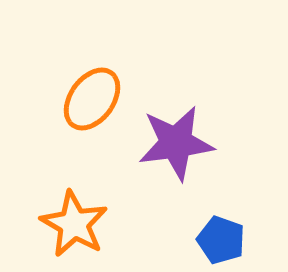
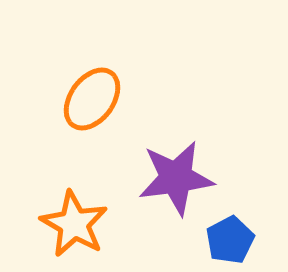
purple star: moved 35 px down
blue pentagon: moved 9 px right; rotated 24 degrees clockwise
